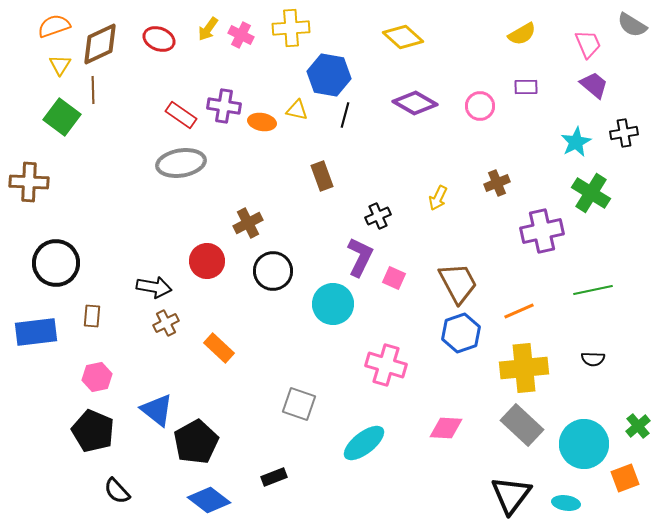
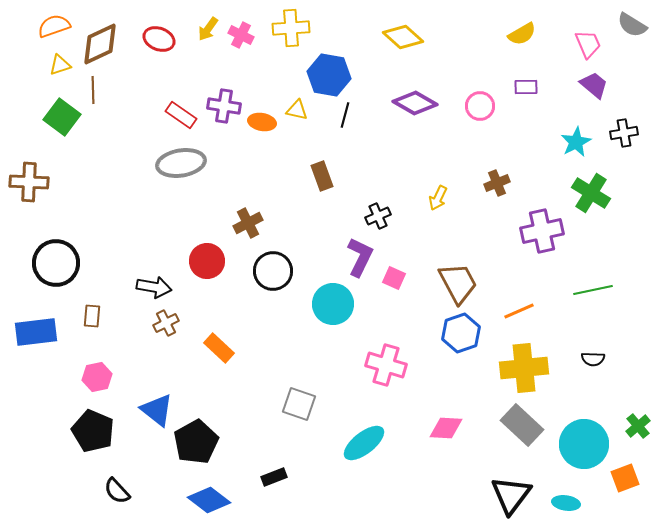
yellow triangle at (60, 65): rotated 40 degrees clockwise
